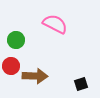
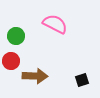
green circle: moved 4 px up
red circle: moved 5 px up
black square: moved 1 px right, 4 px up
